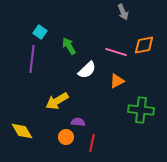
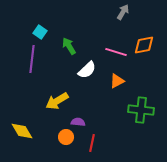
gray arrow: rotated 126 degrees counterclockwise
